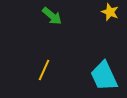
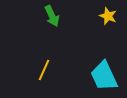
yellow star: moved 2 px left, 4 px down
green arrow: rotated 25 degrees clockwise
